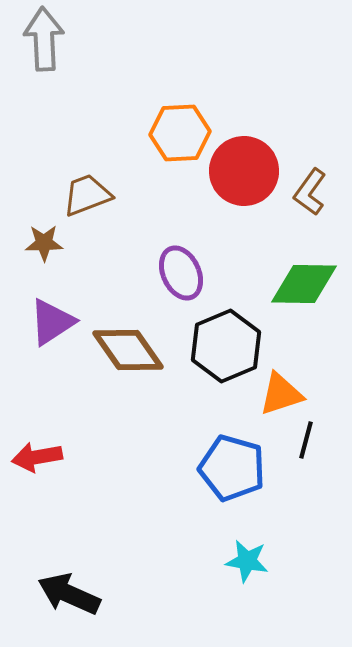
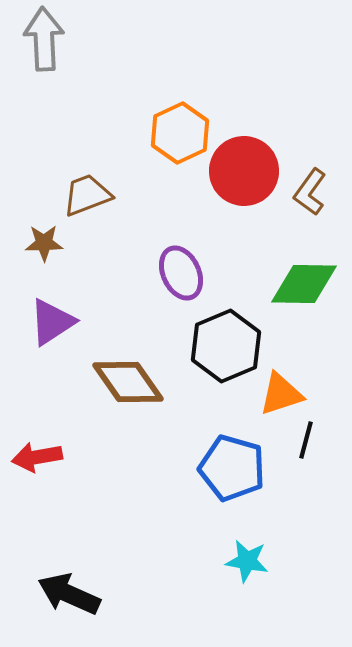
orange hexagon: rotated 22 degrees counterclockwise
brown diamond: moved 32 px down
